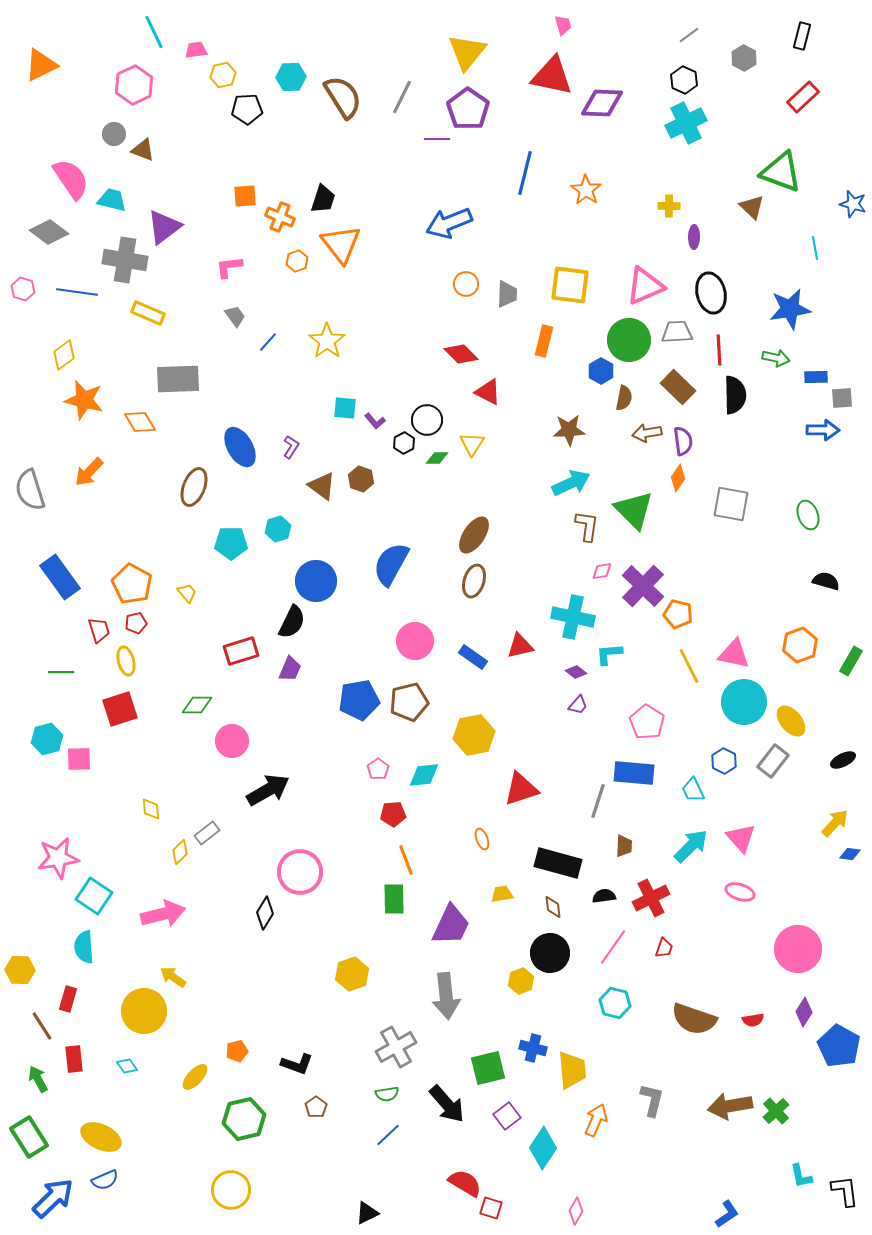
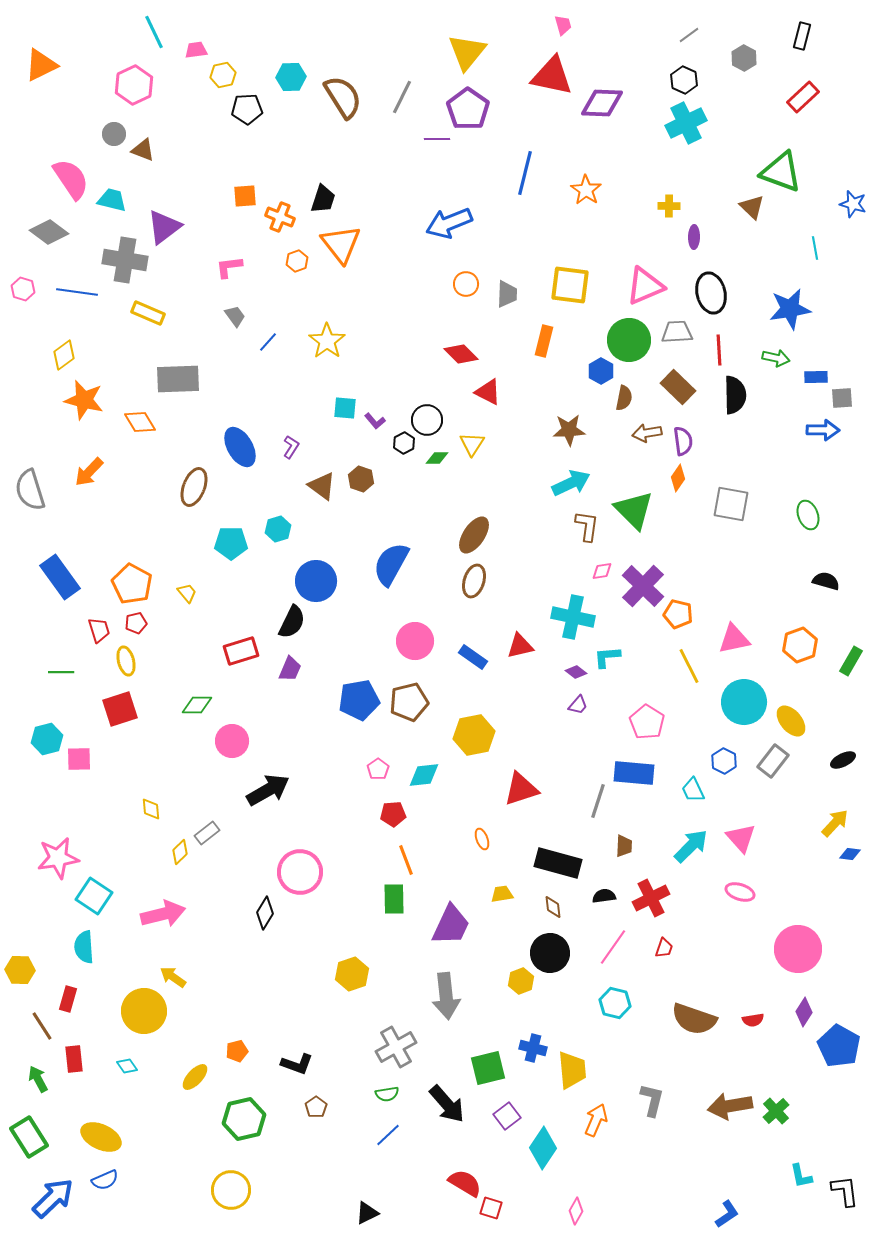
cyan L-shape at (609, 654): moved 2 px left, 3 px down
pink triangle at (734, 654): moved 15 px up; rotated 24 degrees counterclockwise
